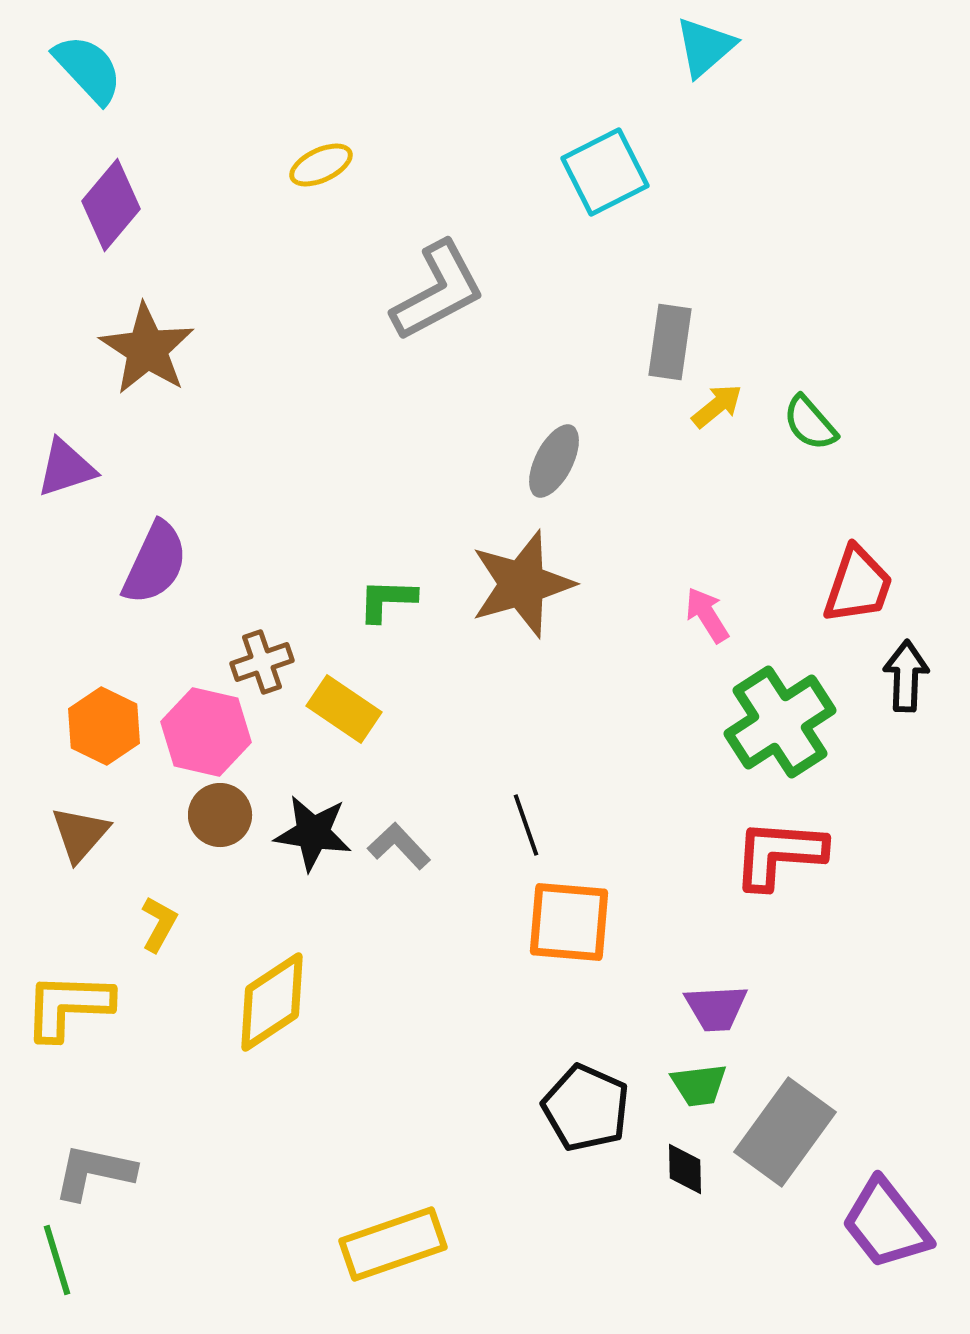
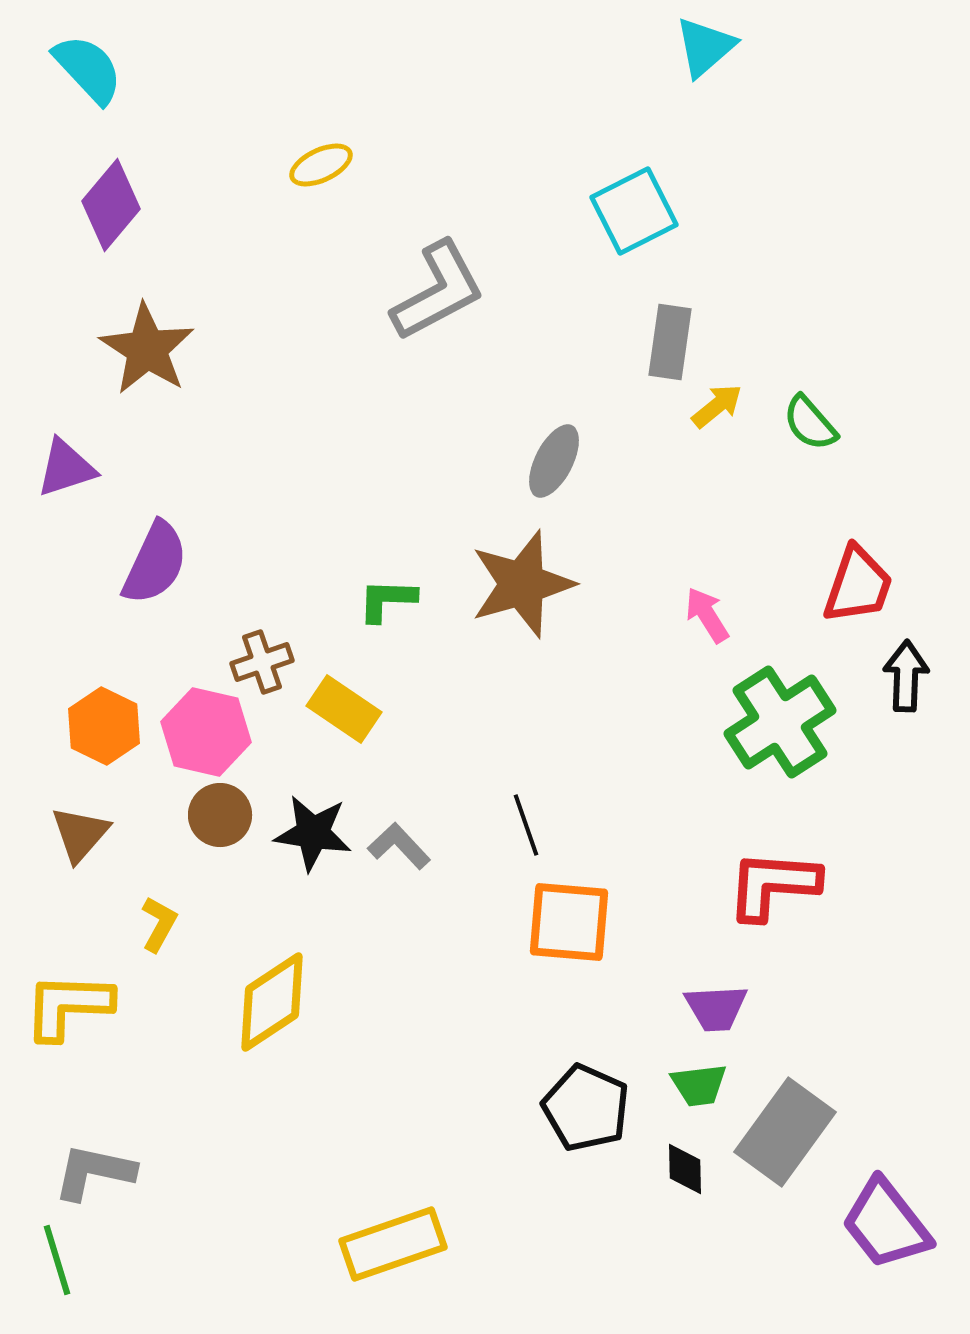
cyan square at (605, 172): moved 29 px right, 39 px down
red L-shape at (779, 854): moved 6 px left, 31 px down
